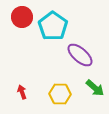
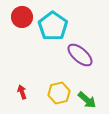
green arrow: moved 8 px left, 12 px down
yellow hexagon: moved 1 px left, 1 px up; rotated 15 degrees counterclockwise
